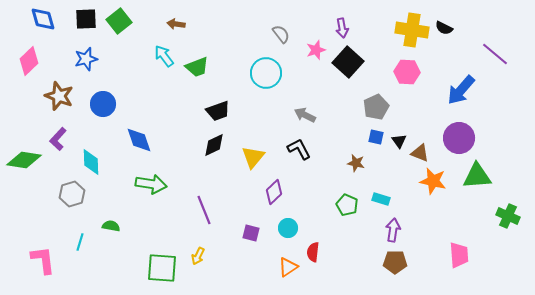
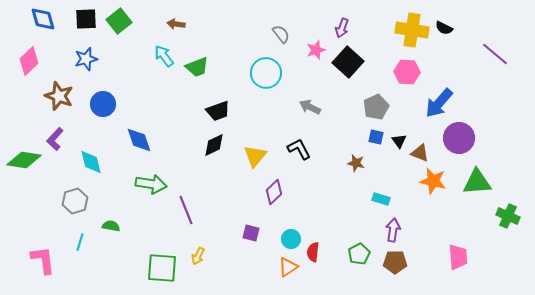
purple arrow at (342, 28): rotated 30 degrees clockwise
blue arrow at (461, 90): moved 22 px left, 13 px down
gray arrow at (305, 115): moved 5 px right, 8 px up
purple L-shape at (58, 139): moved 3 px left
yellow triangle at (253, 157): moved 2 px right, 1 px up
cyan diamond at (91, 162): rotated 12 degrees counterclockwise
green triangle at (477, 176): moved 6 px down
gray hexagon at (72, 194): moved 3 px right, 7 px down
green pentagon at (347, 205): moved 12 px right, 49 px down; rotated 20 degrees clockwise
purple line at (204, 210): moved 18 px left
cyan circle at (288, 228): moved 3 px right, 11 px down
pink trapezoid at (459, 255): moved 1 px left, 2 px down
